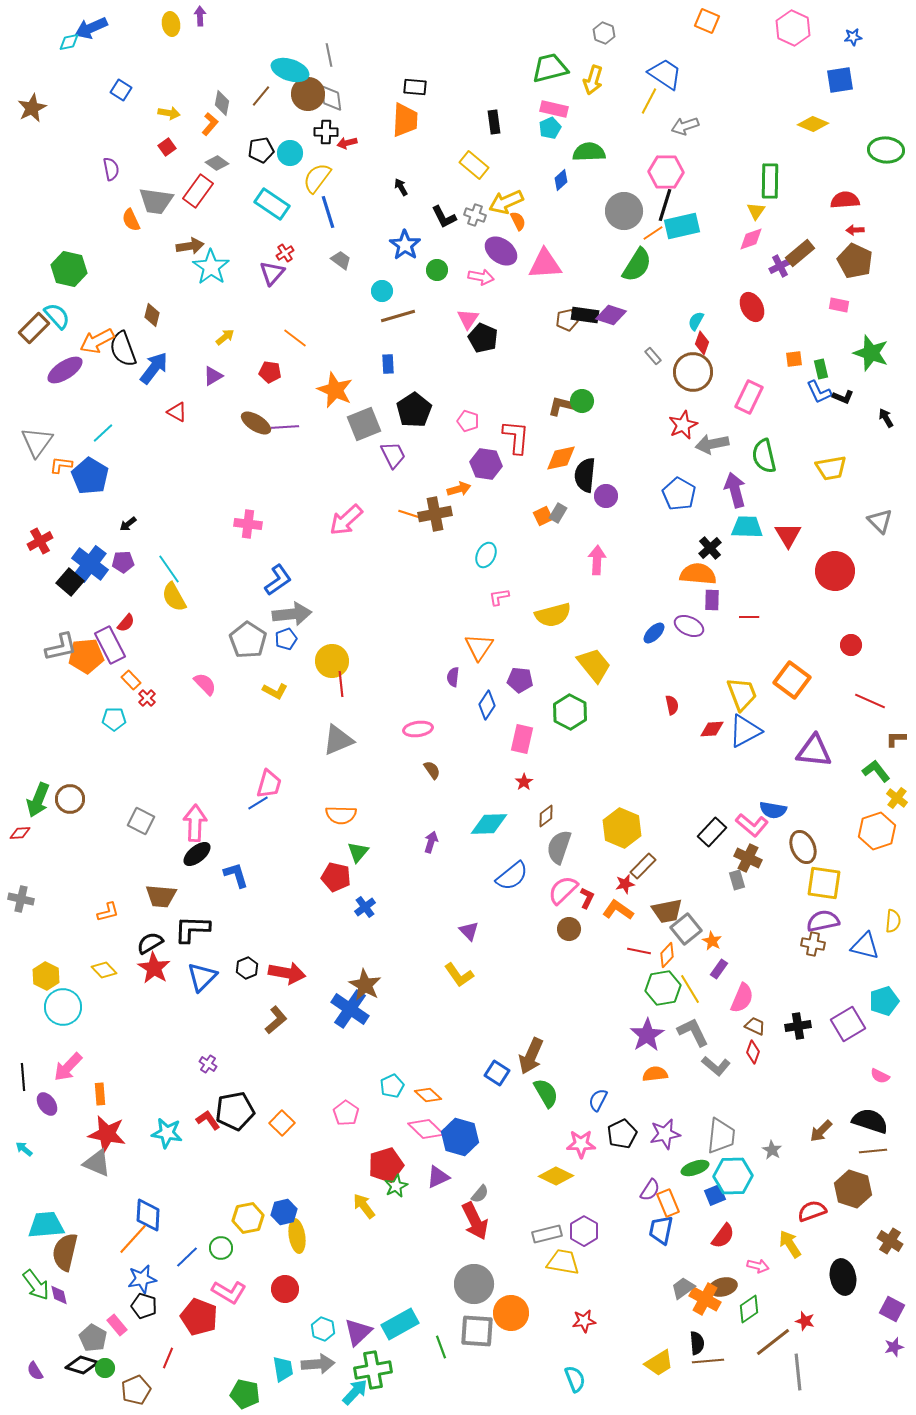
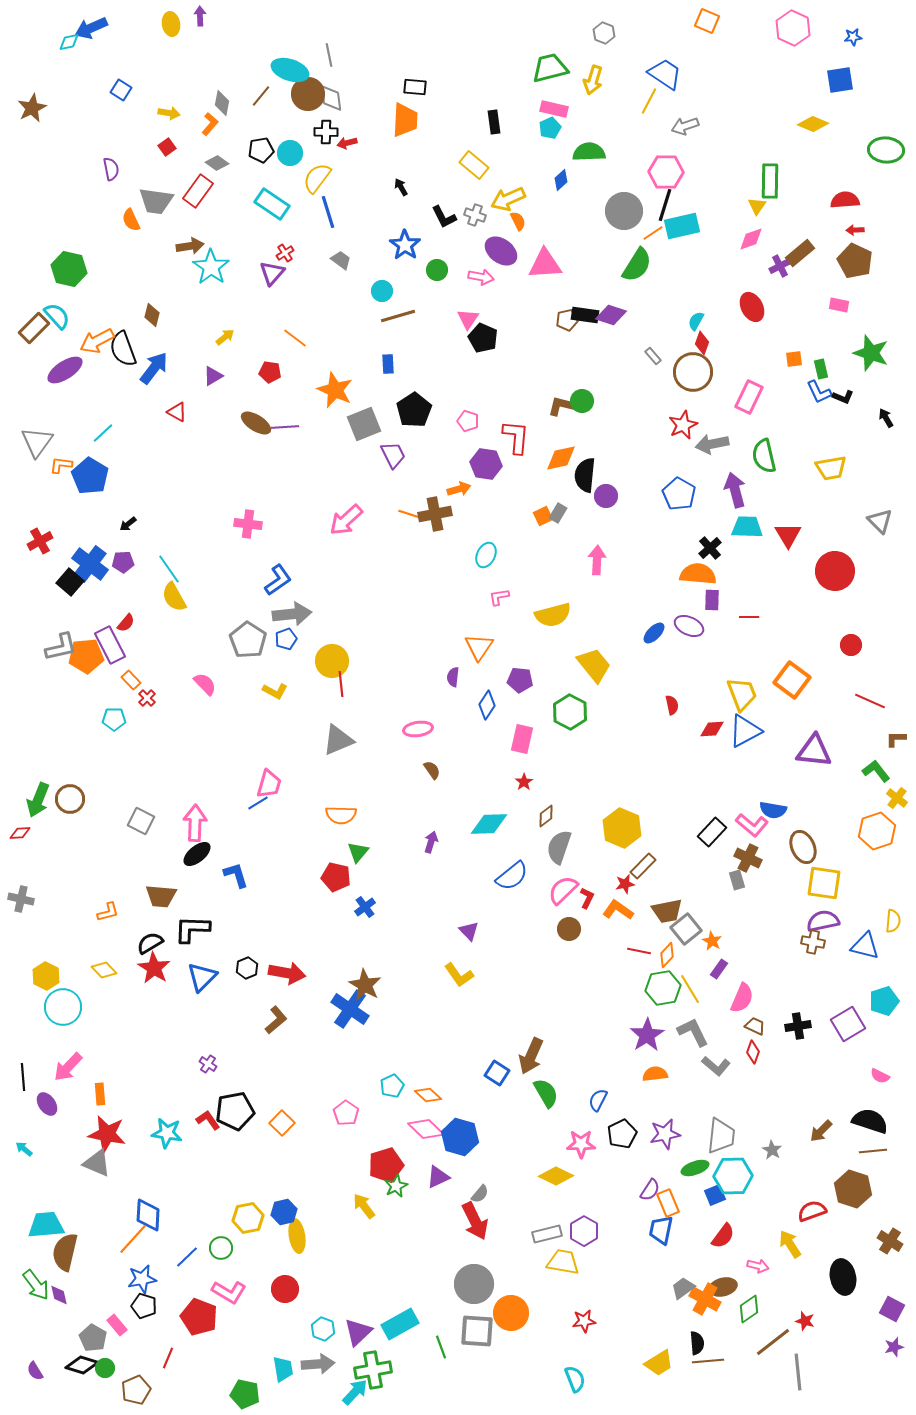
yellow arrow at (506, 202): moved 2 px right, 3 px up
yellow triangle at (756, 211): moved 1 px right, 5 px up
brown cross at (813, 944): moved 2 px up
